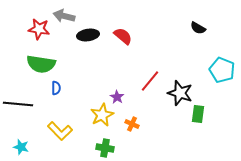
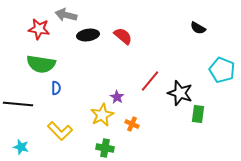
gray arrow: moved 2 px right, 1 px up
